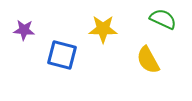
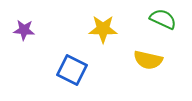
blue square: moved 10 px right, 15 px down; rotated 12 degrees clockwise
yellow semicircle: rotated 48 degrees counterclockwise
